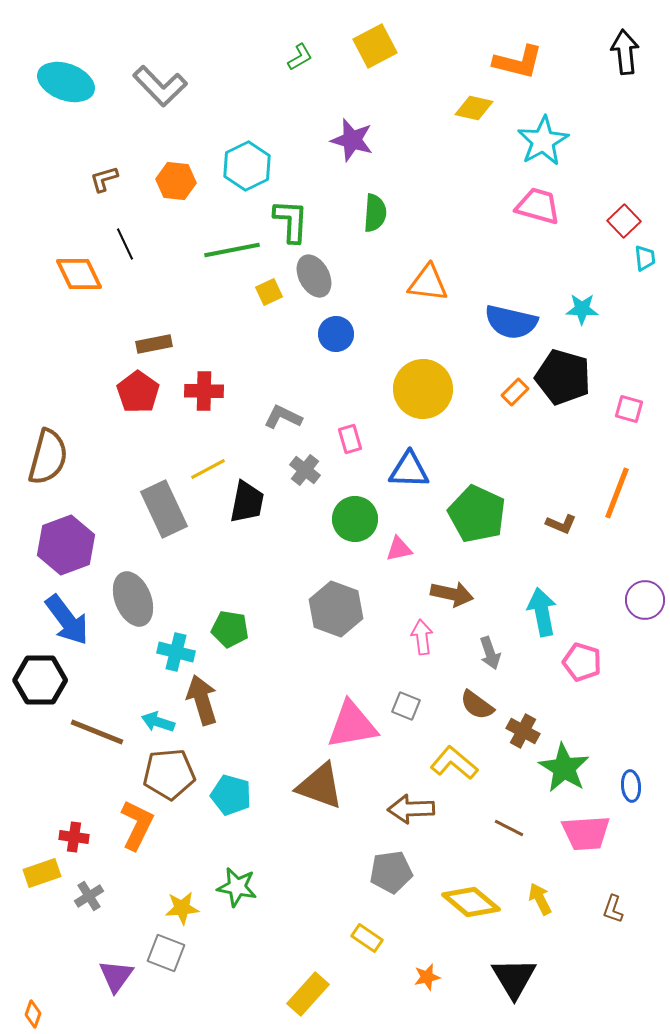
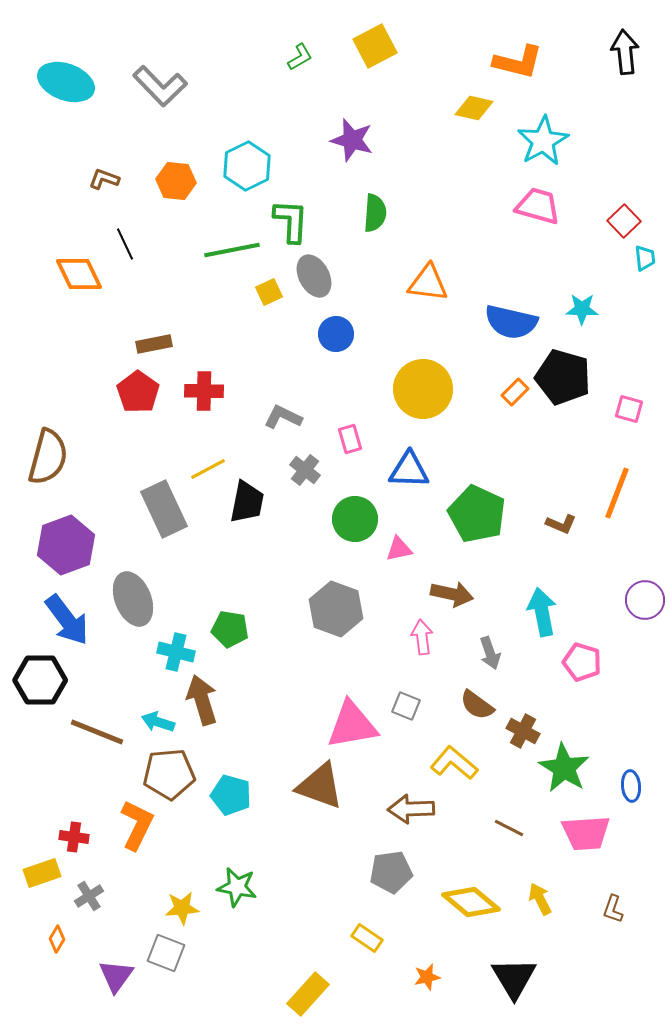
brown L-shape at (104, 179): rotated 36 degrees clockwise
orange diamond at (33, 1014): moved 24 px right, 75 px up; rotated 12 degrees clockwise
